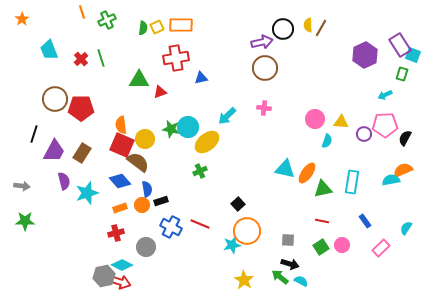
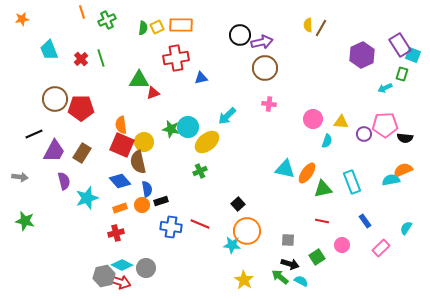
orange star at (22, 19): rotated 24 degrees clockwise
black circle at (283, 29): moved 43 px left, 6 px down
purple hexagon at (365, 55): moved 3 px left
red triangle at (160, 92): moved 7 px left, 1 px down
cyan arrow at (385, 95): moved 7 px up
pink cross at (264, 108): moved 5 px right, 4 px up
pink circle at (315, 119): moved 2 px left
black line at (34, 134): rotated 48 degrees clockwise
black semicircle at (405, 138): rotated 112 degrees counterclockwise
yellow circle at (145, 139): moved 1 px left, 3 px down
brown semicircle at (138, 162): rotated 140 degrees counterclockwise
cyan rectangle at (352, 182): rotated 30 degrees counterclockwise
gray arrow at (22, 186): moved 2 px left, 9 px up
cyan star at (87, 193): moved 5 px down
green star at (25, 221): rotated 12 degrees clockwise
blue cross at (171, 227): rotated 20 degrees counterclockwise
cyan star at (232, 245): rotated 18 degrees clockwise
gray circle at (146, 247): moved 21 px down
green square at (321, 247): moved 4 px left, 10 px down
